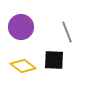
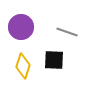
gray line: rotated 50 degrees counterclockwise
yellow diamond: rotated 70 degrees clockwise
